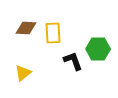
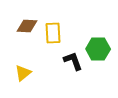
brown diamond: moved 1 px right, 2 px up
